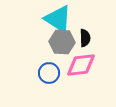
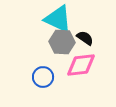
cyan triangle: rotated 8 degrees counterclockwise
black semicircle: rotated 54 degrees counterclockwise
blue circle: moved 6 px left, 4 px down
